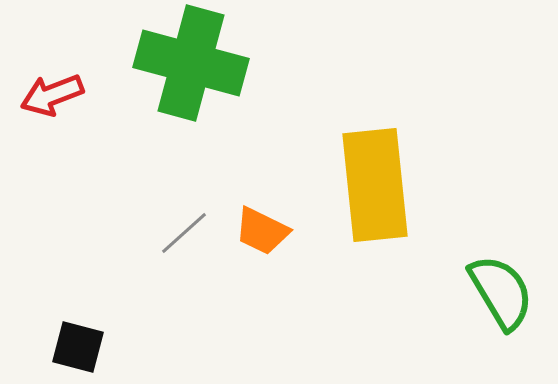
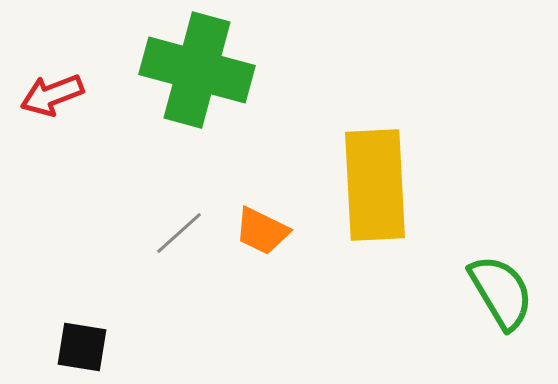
green cross: moved 6 px right, 7 px down
yellow rectangle: rotated 3 degrees clockwise
gray line: moved 5 px left
black square: moved 4 px right; rotated 6 degrees counterclockwise
